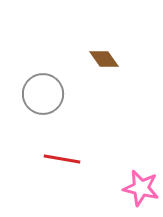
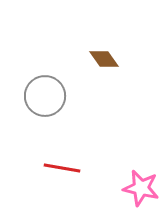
gray circle: moved 2 px right, 2 px down
red line: moved 9 px down
